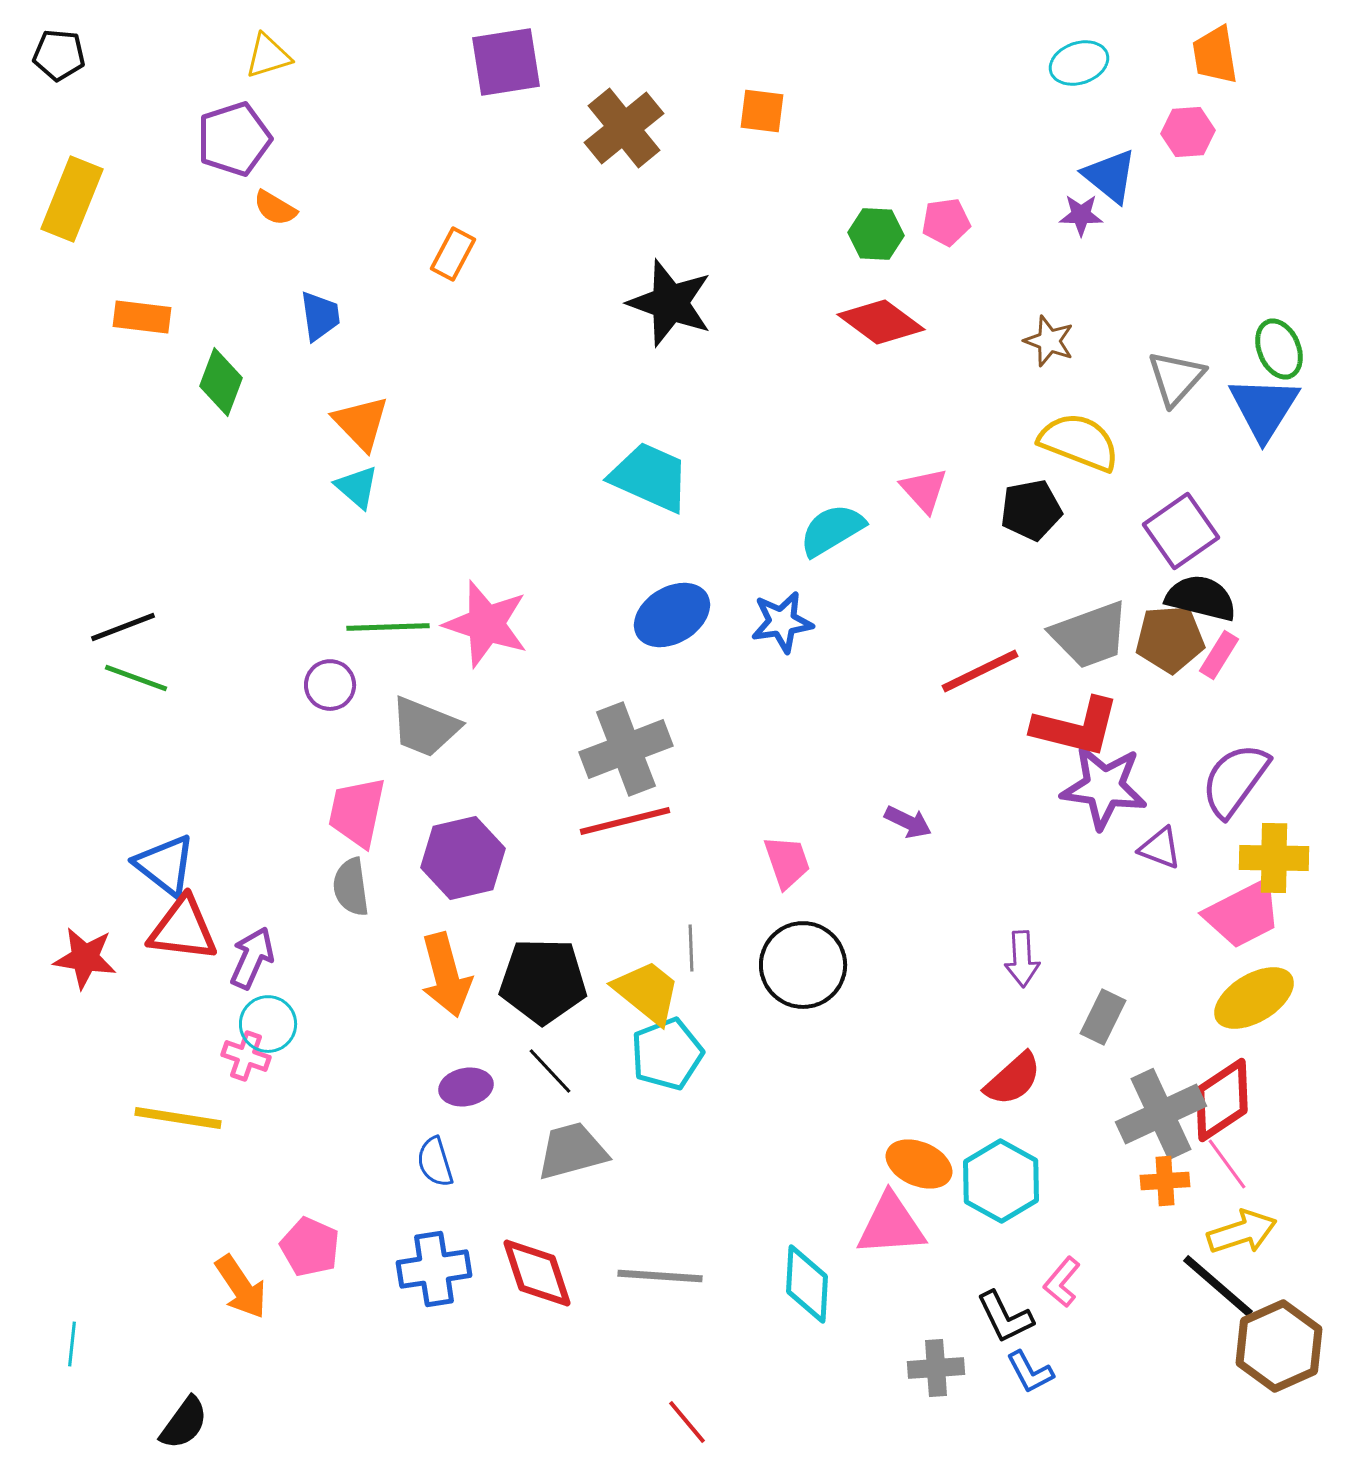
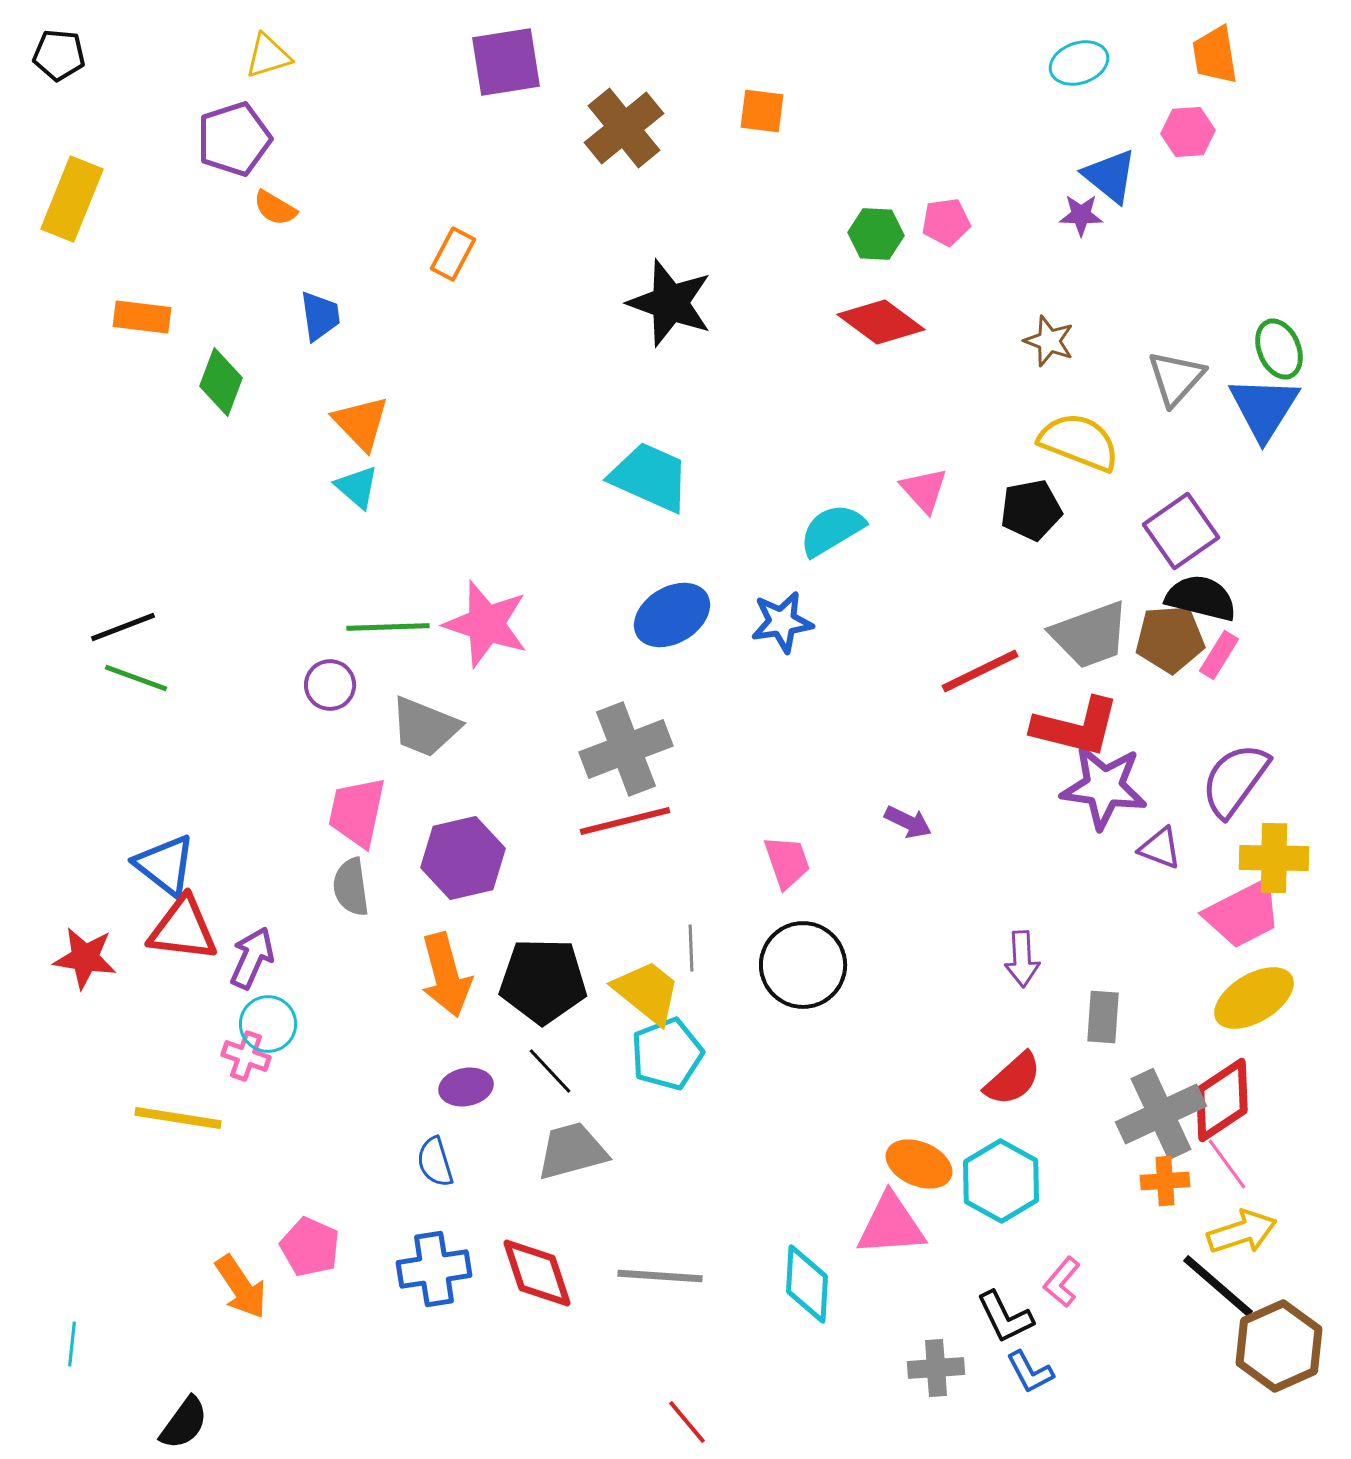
gray rectangle at (1103, 1017): rotated 22 degrees counterclockwise
